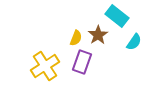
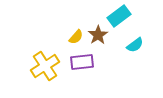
cyan rectangle: moved 2 px right; rotated 75 degrees counterclockwise
yellow semicircle: moved 1 px up; rotated 21 degrees clockwise
cyan semicircle: moved 1 px right, 3 px down; rotated 18 degrees clockwise
purple rectangle: rotated 65 degrees clockwise
